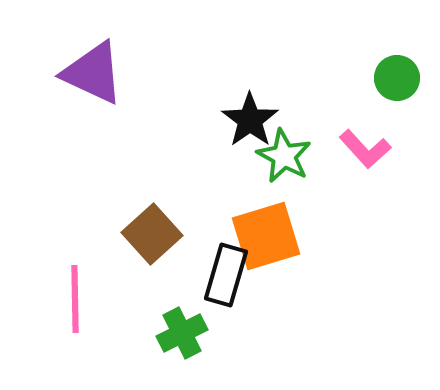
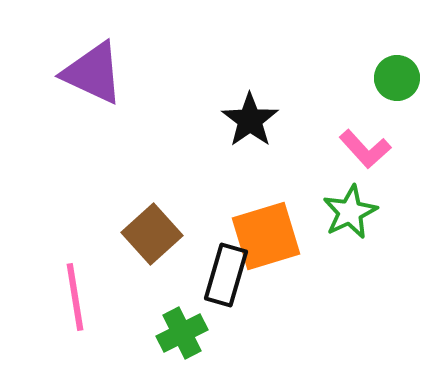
green star: moved 66 px right, 56 px down; rotated 18 degrees clockwise
pink line: moved 2 px up; rotated 8 degrees counterclockwise
